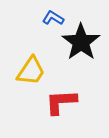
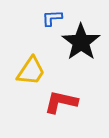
blue L-shape: moved 1 px left; rotated 35 degrees counterclockwise
red L-shape: rotated 16 degrees clockwise
